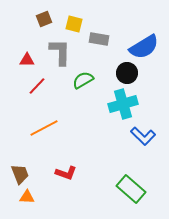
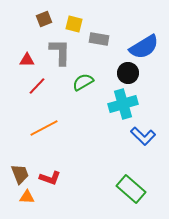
black circle: moved 1 px right
green semicircle: moved 2 px down
red L-shape: moved 16 px left, 5 px down
